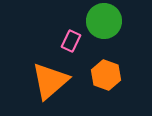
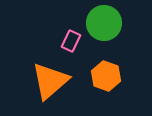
green circle: moved 2 px down
orange hexagon: moved 1 px down
